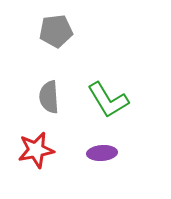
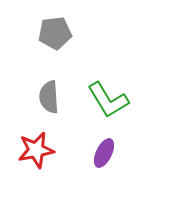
gray pentagon: moved 1 px left, 2 px down
purple ellipse: moved 2 px right; rotated 60 degrees counterclockwise
